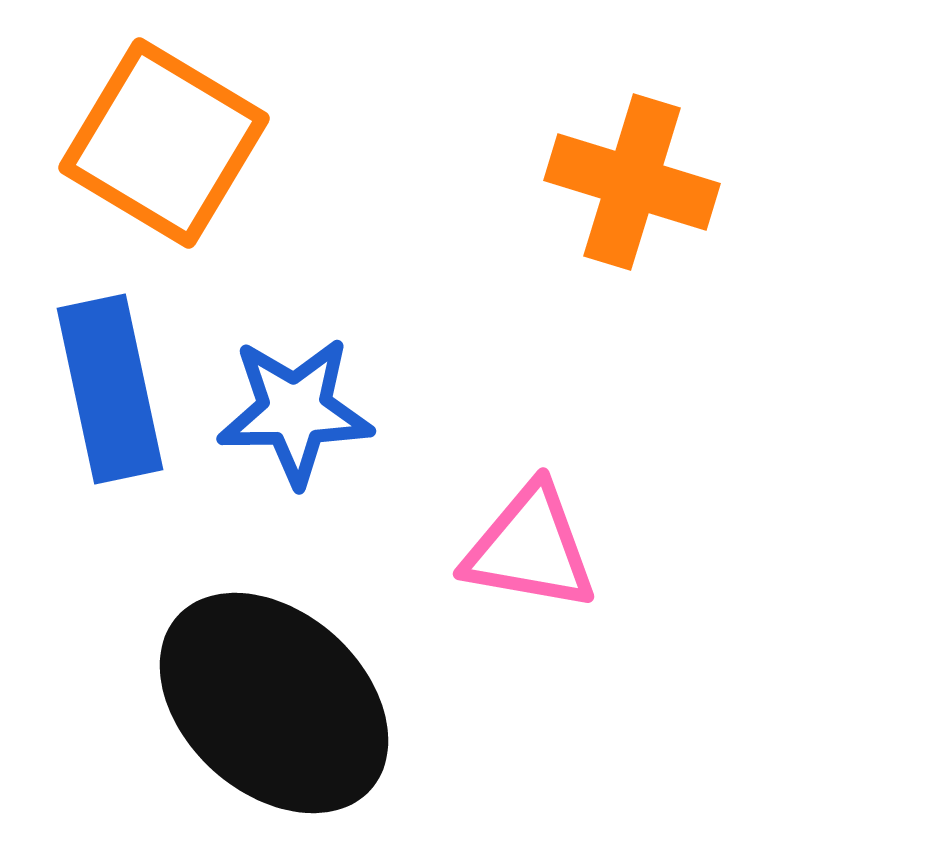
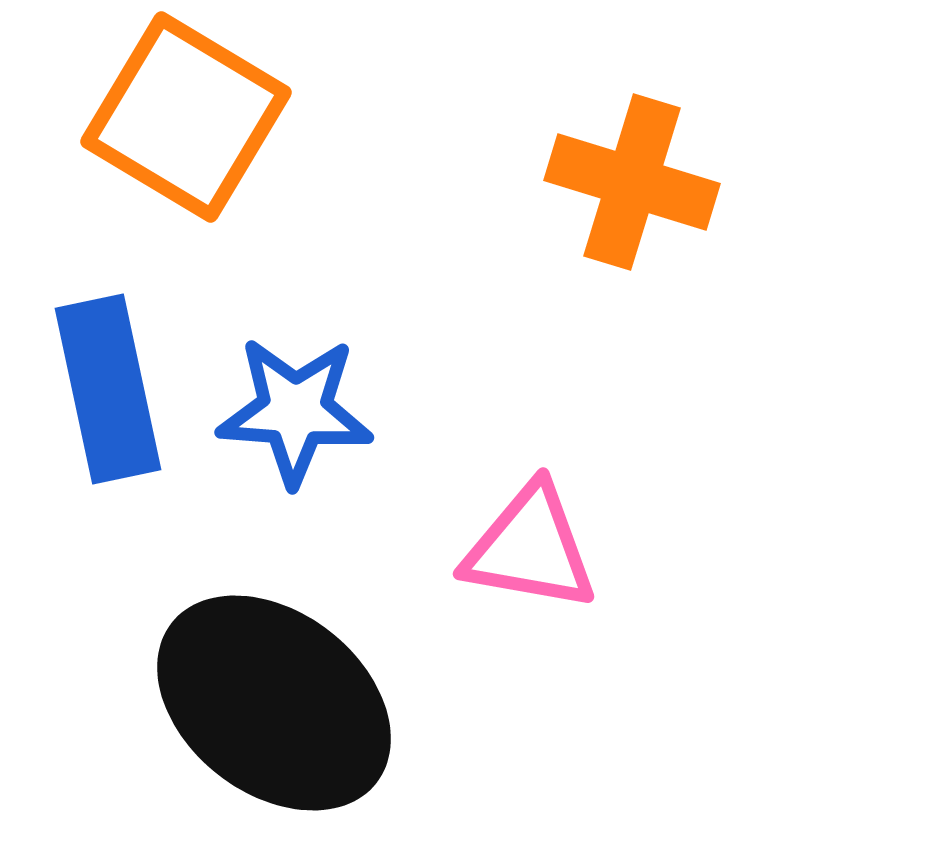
orange square: moved 22 px right, 26 px up
blue rectangle: moved 2 px left
blue star: rotated 5 degrees clockwise
black ellipse: rotated 4 degrees counterclockwise
